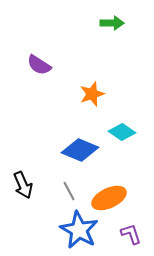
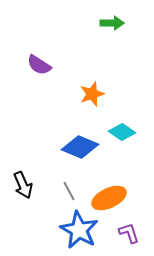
blue diamond: moved 3 px up
purple L-shape: moved 2 px left, 1 px up
